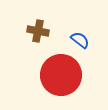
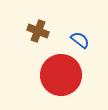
brown cross: rotated 10 degrees clockwise
